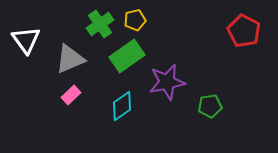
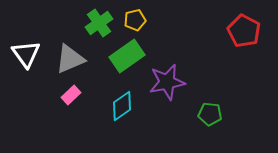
green cross: moved 1 px left, 1 px up
white triangle: moved 14 px down
green pentagon: moved 8 px down; rotated 15 degrees clockwise
